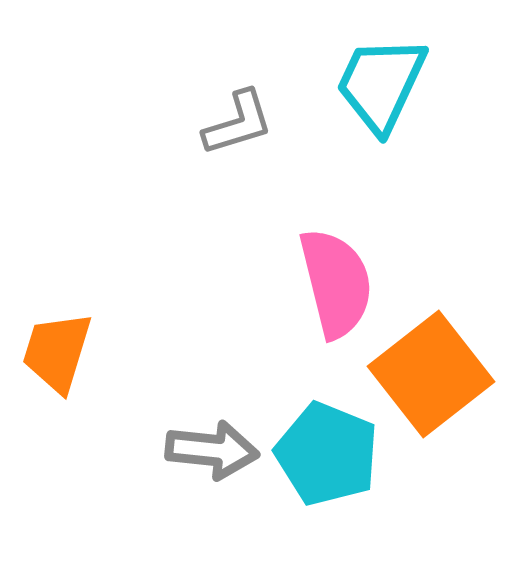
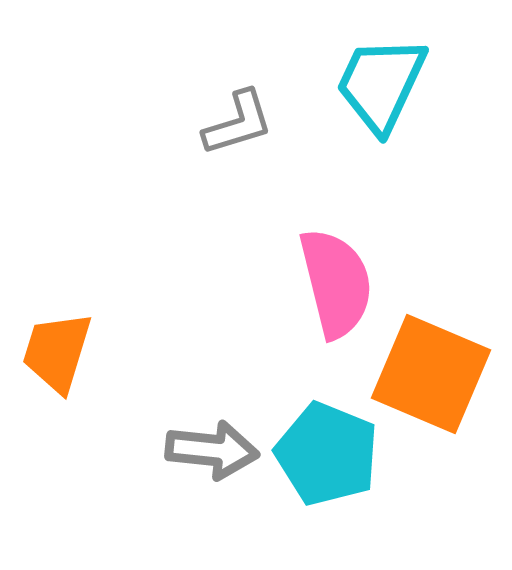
orange square: rotated 29 degrees counterclockwise
